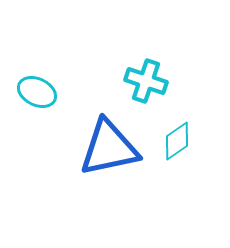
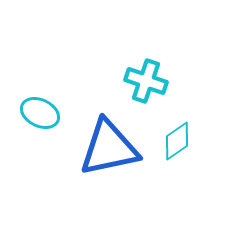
cyan ellipse: moved 3 px right, 21 px down
